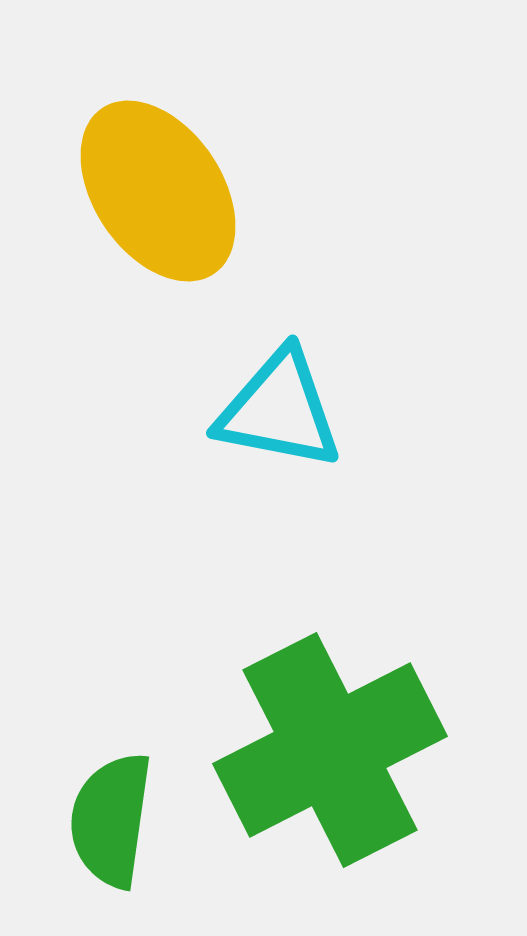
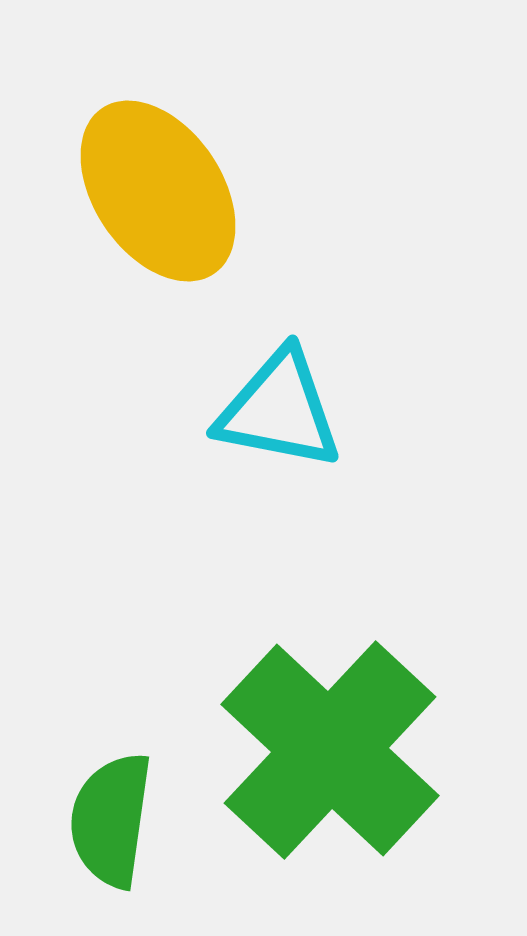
green cross: rotated 20 degrees counterclockwise
